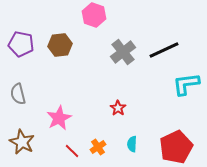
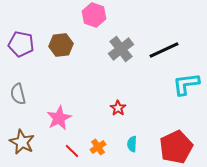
brown hexagon: moved 1 px right
gray cross: moved 2 px left, 3 px up
